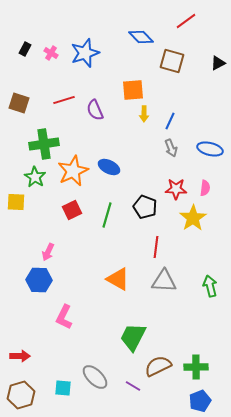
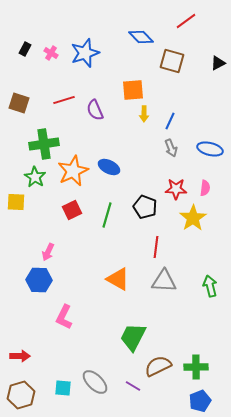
gray ellipse at (95, 377): moved 5 px down
